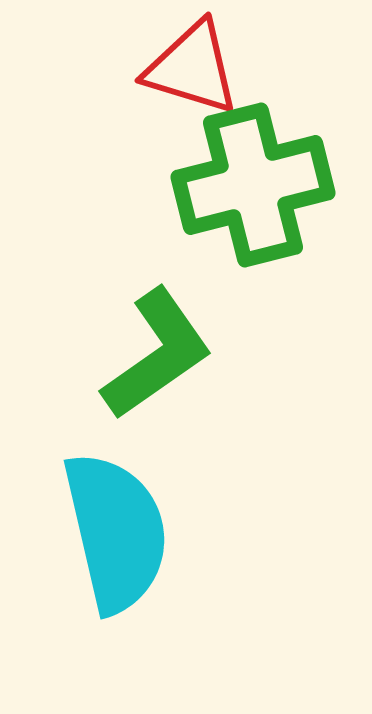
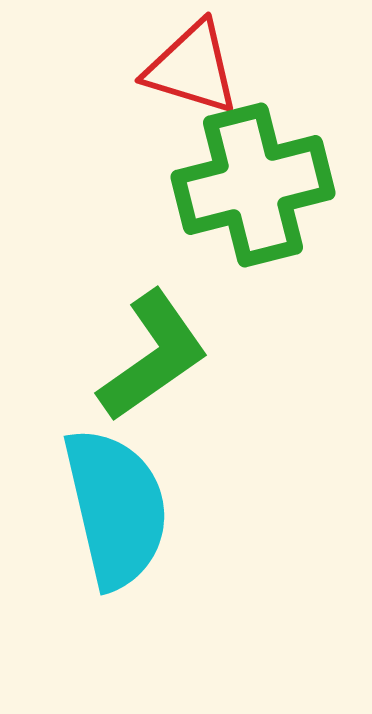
green L-shape: moved 4 px left, 2 px down
cyan semicircle: moved 24 px up
